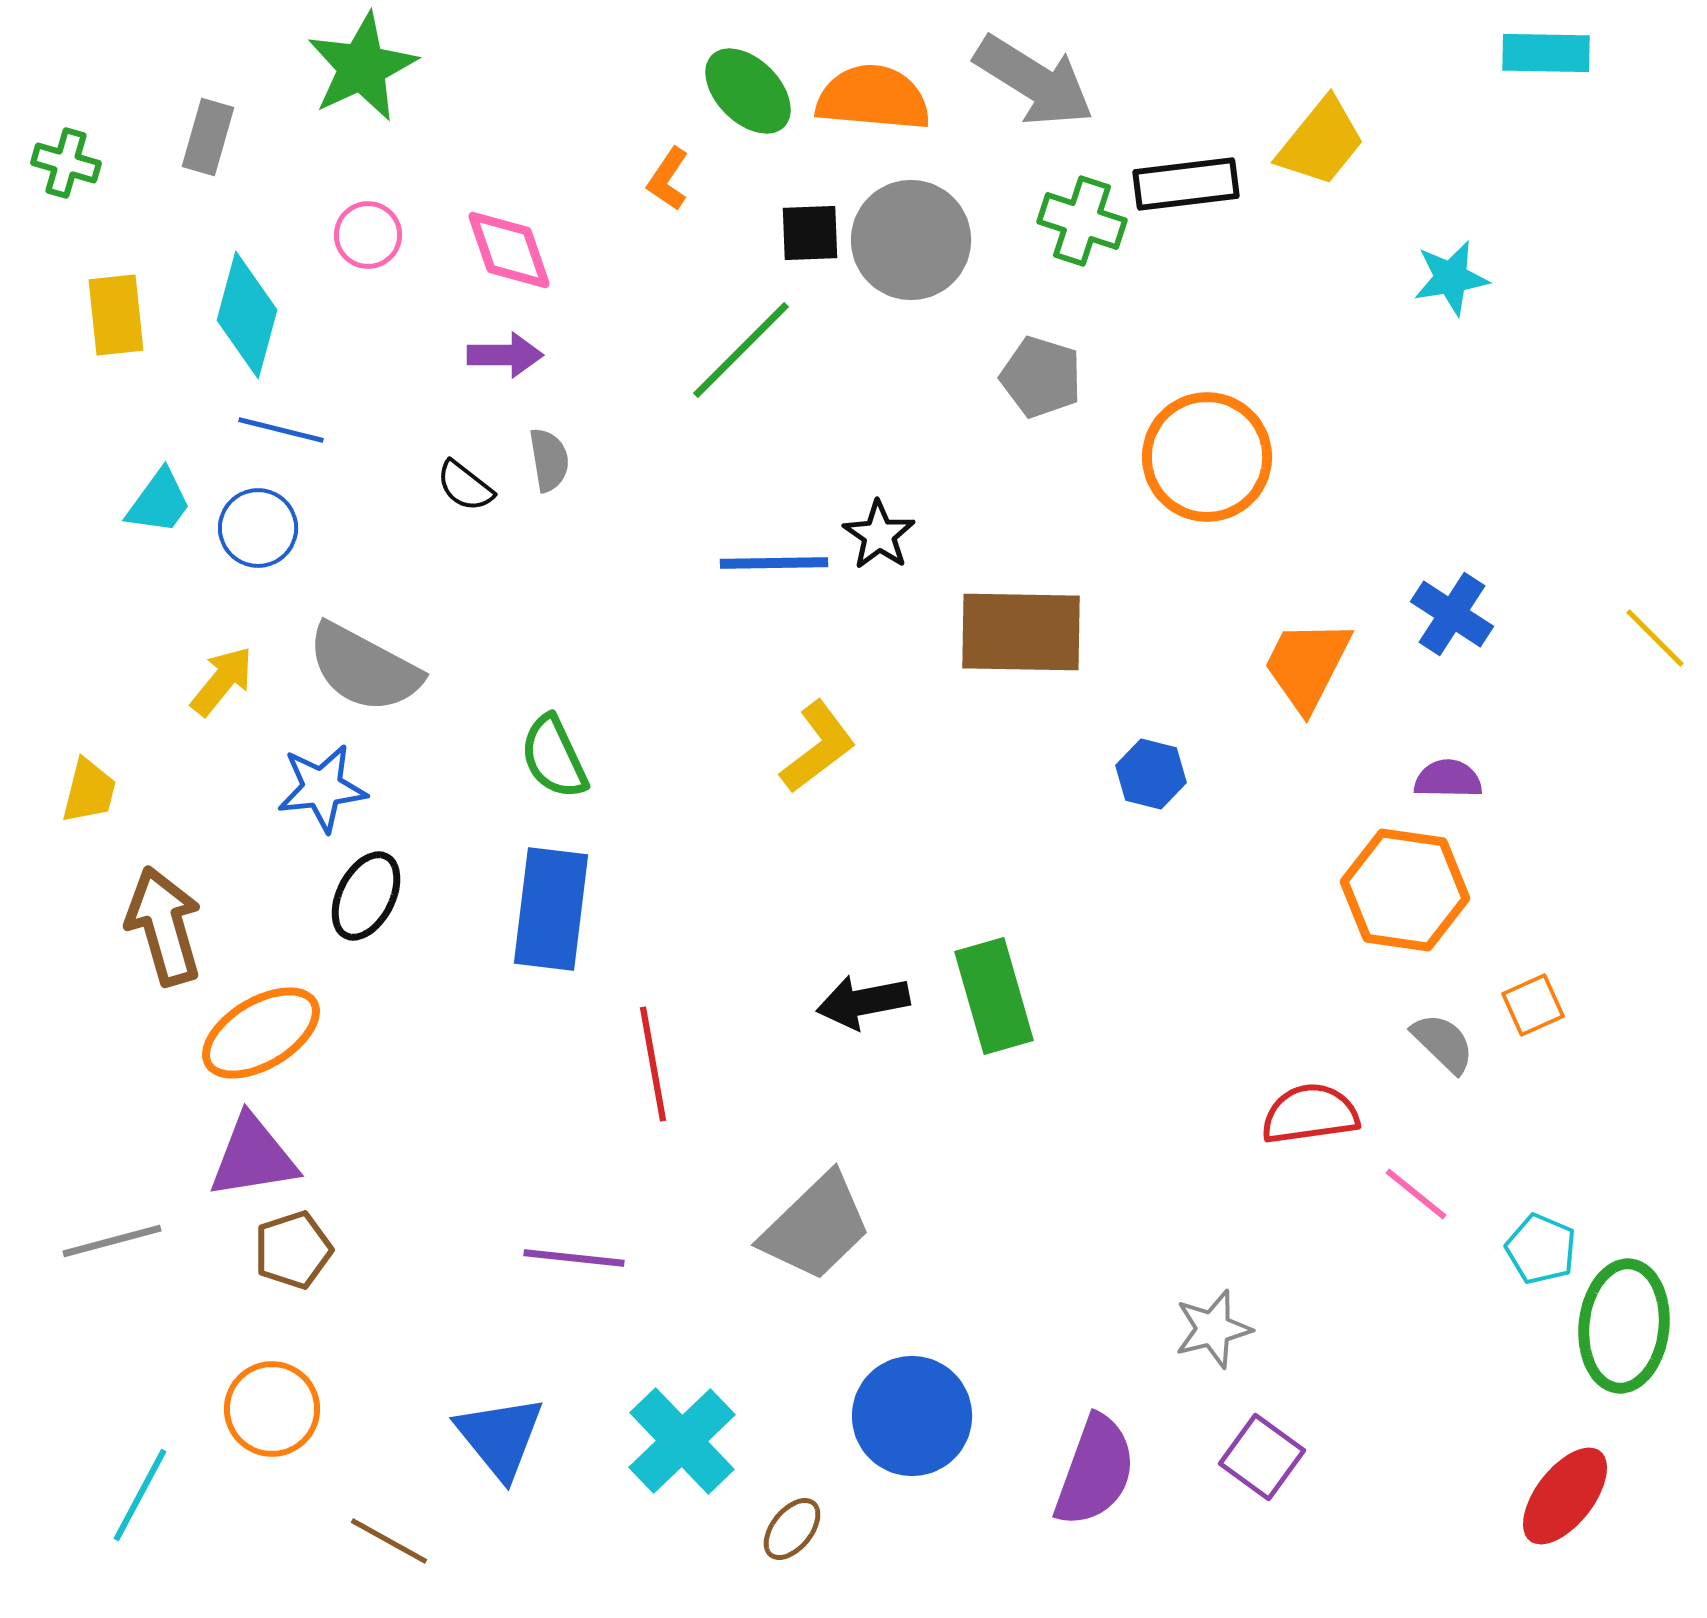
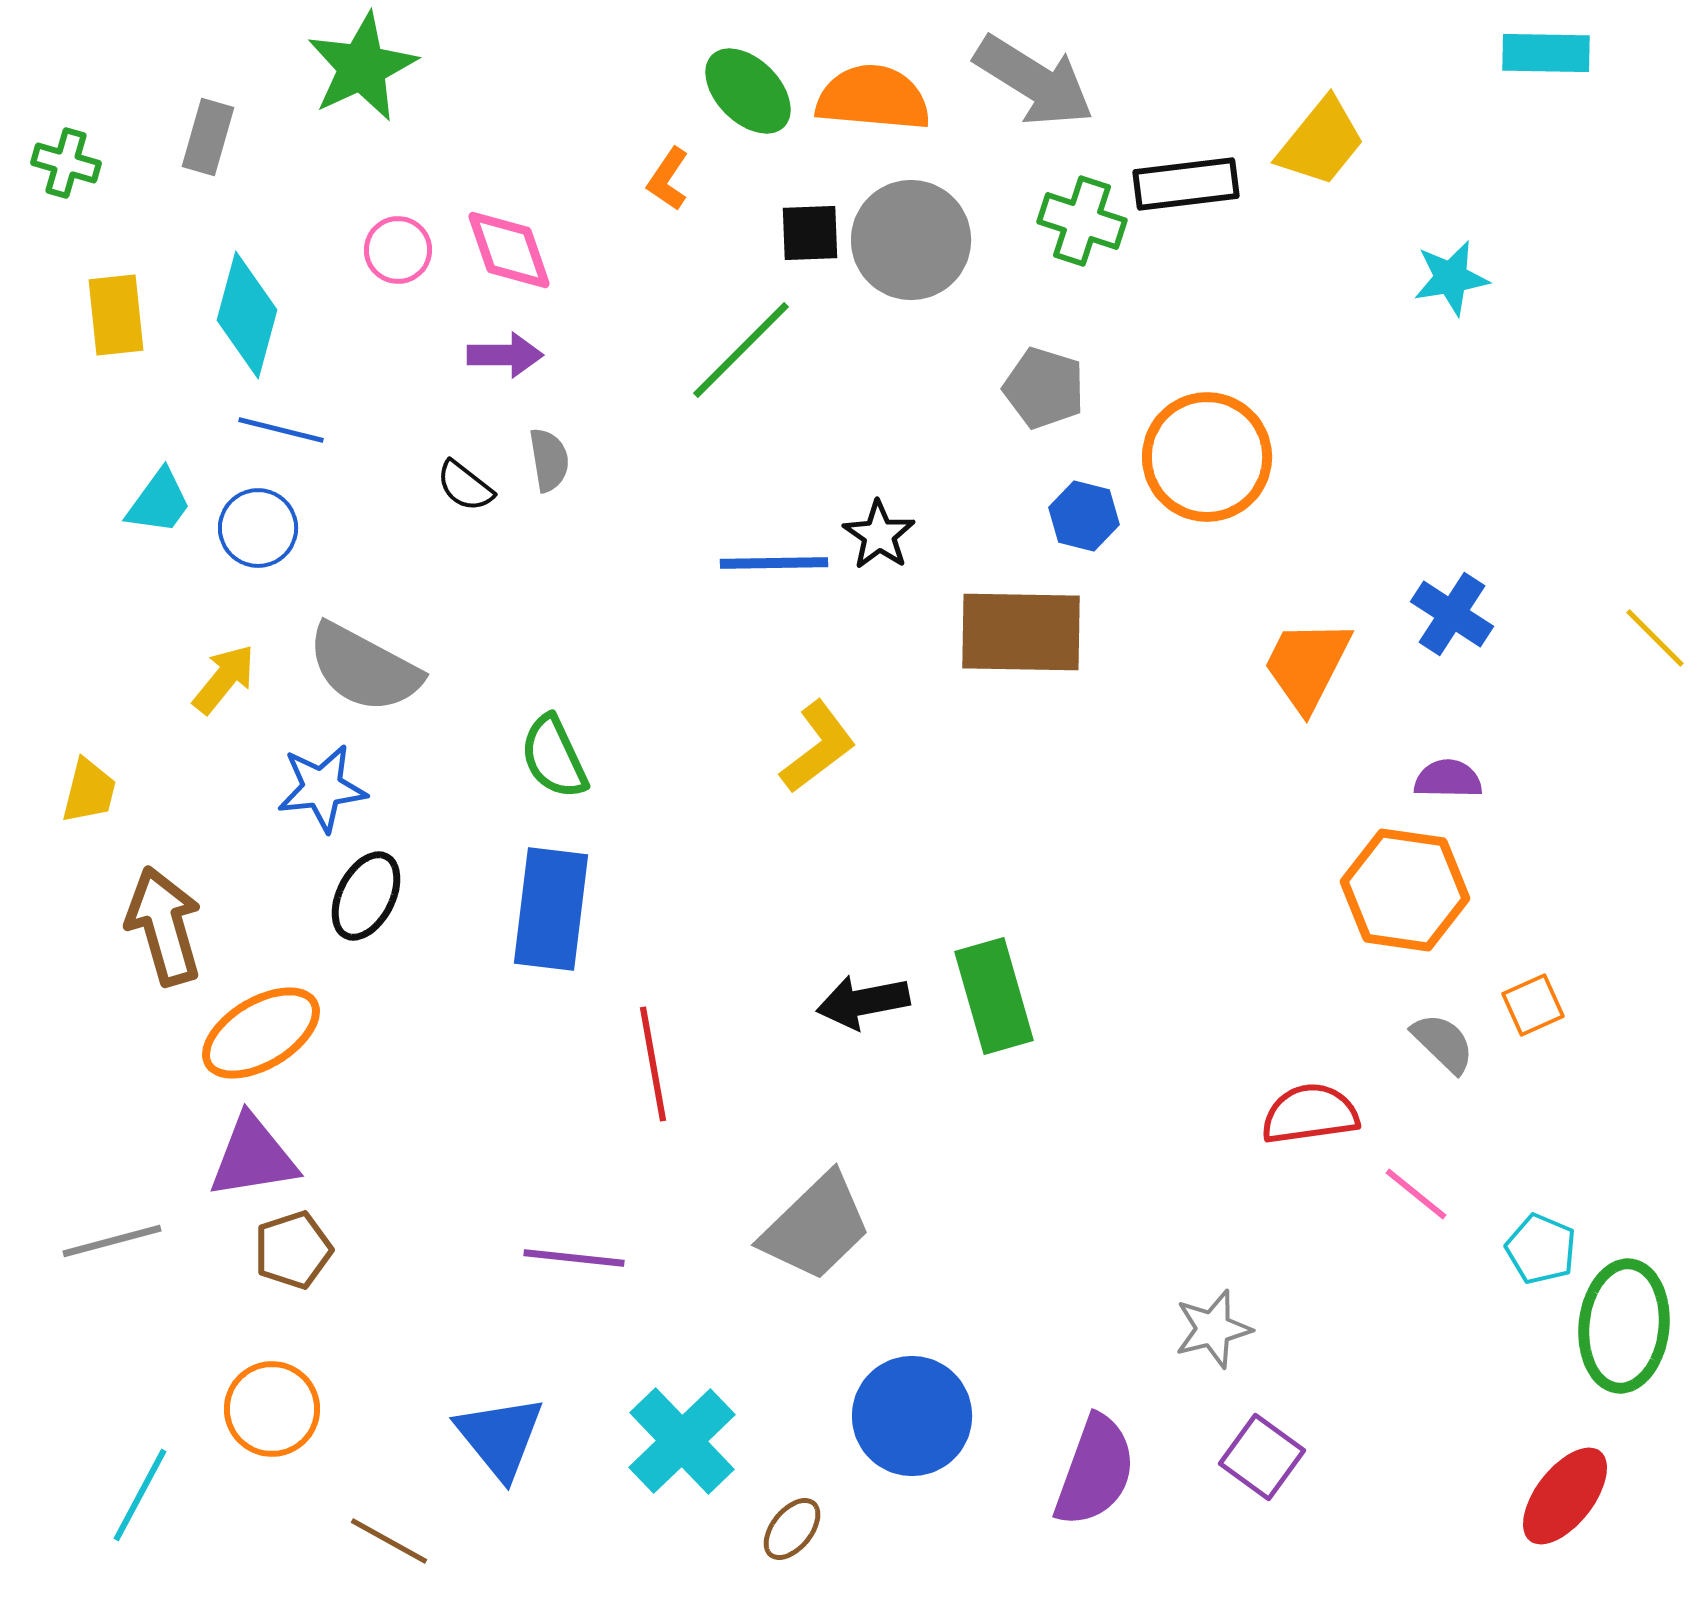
pink circle at (368, 235): moved 30 px right, 15 px down
gray pentagon at (1041, 377): moved 3 px right, 11 px down
yellow arrow at (222, 681): moved 2 px right, 2 px up
blue hexagon at (1151, 774): moved 67 px left, 258 px up
